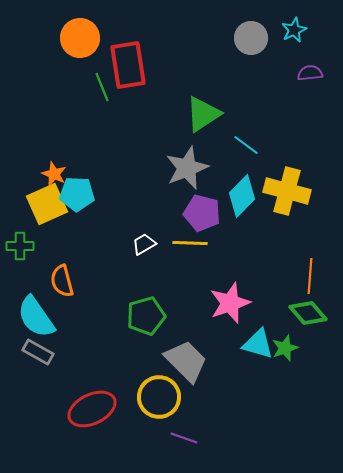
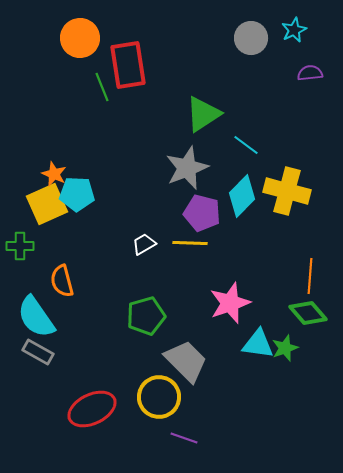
cyan triangle: rotated 8 degrees counterclockwise
